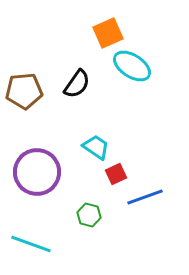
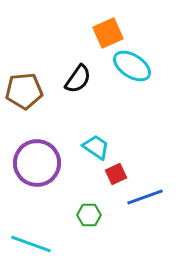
black semicircle: moved 1 px right, 5 px up
purple circle: moved 9 px up
green hexagon: rotated 15 degrees counterclockwise
